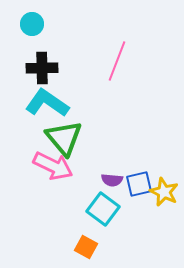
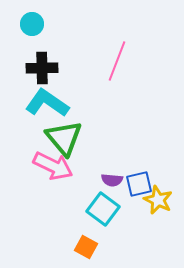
yellow star: moved 6 px left, 8 px down
